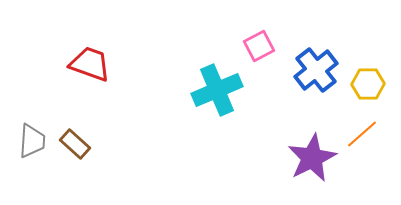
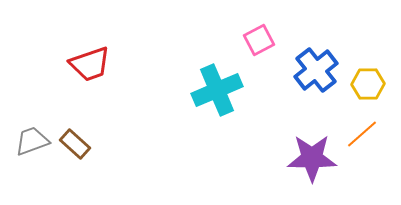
pink square: moved 6 px up
red trapezoid: rotated 141 degrees clockwise
gray trapezoid: rotated 114 degrees counterclockwise
purple star: rotated 27 degrees clockwise
